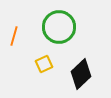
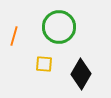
yellow square: rotated 30 degrees clockwise
black diamond: rotated 16 degrees counterclockwise
